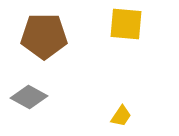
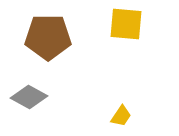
brown pentagon: moved 4 px right, 1 px down
